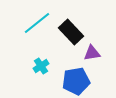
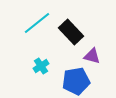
purple triangle: moved 3 px down; rotated 24 degrees clockwise
